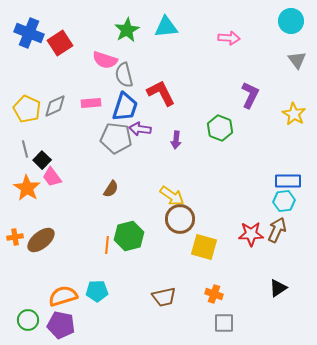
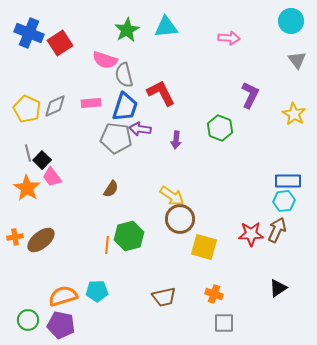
gray line at (25, 149): moved 3 px right, 4 px down
